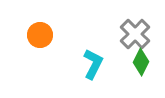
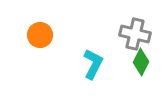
gray cross: rotated 32 degrees counterclockwise
